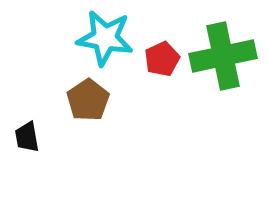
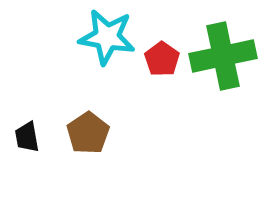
cyan star: moved 2 px right, 1 px up
red pentagon: rotated 12 degrees counterclockwise
brown pentagon: moved 33 px down
